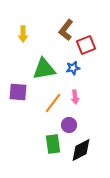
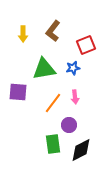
brown L-shape: moved 13 px left, 1 px down
